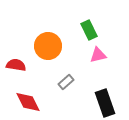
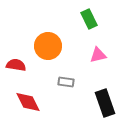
green rectangle: moved 11 px up
gray rectangle: rotated 49 degrees clockwise
